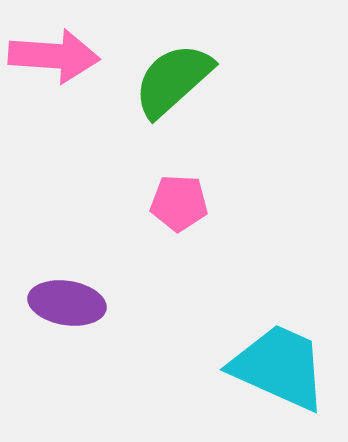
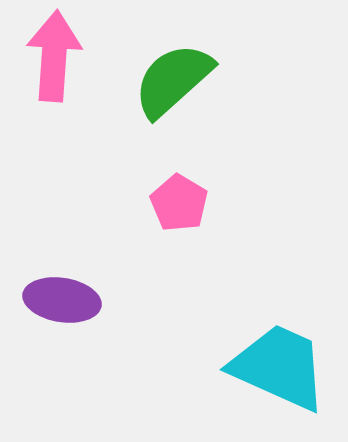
pink arrow: rotated 90 degrees counterclockwise
pink pentagon: rotated 28 degrees clockwise
purple ellipse: moved 5 px left, 3 px up
